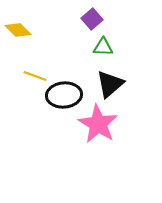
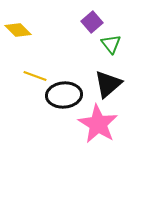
purple square: moved 3 px down
green triangle: moved 8 px right, 3 px up; rotated 50 degrees clockwise
black triangle: moved 2 px left
